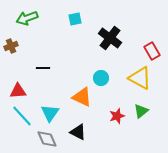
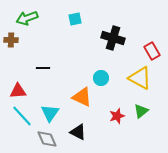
black cross: moved 3 px right; rotated 20 degrees counterclockwise
brown cross: moved 6 px up; rotated 24 degrees clockwise
